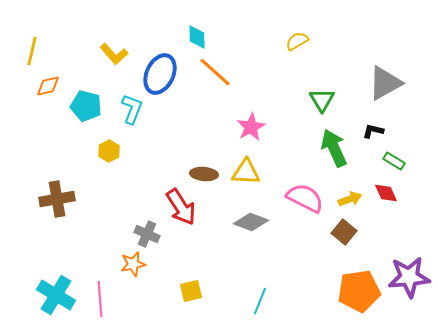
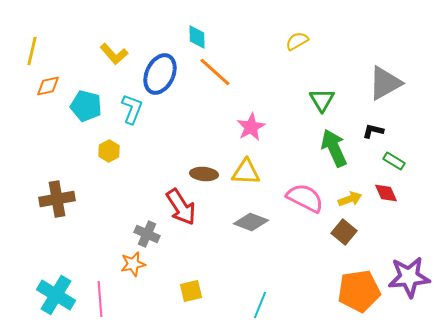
cyan line: moved 4 px down
